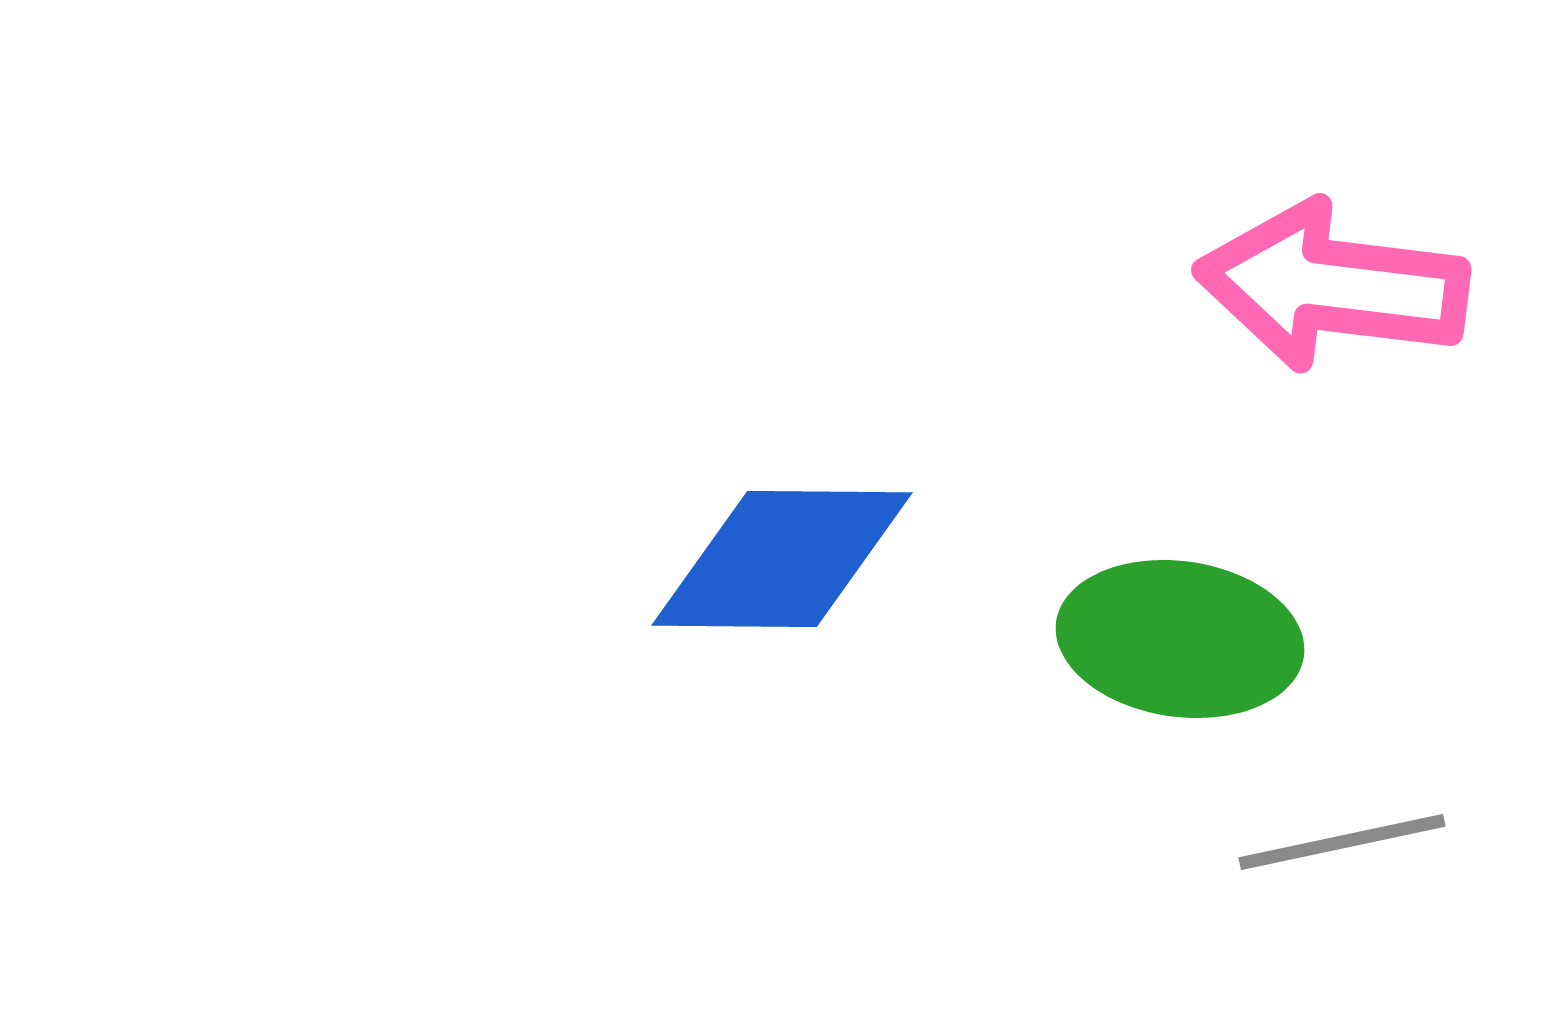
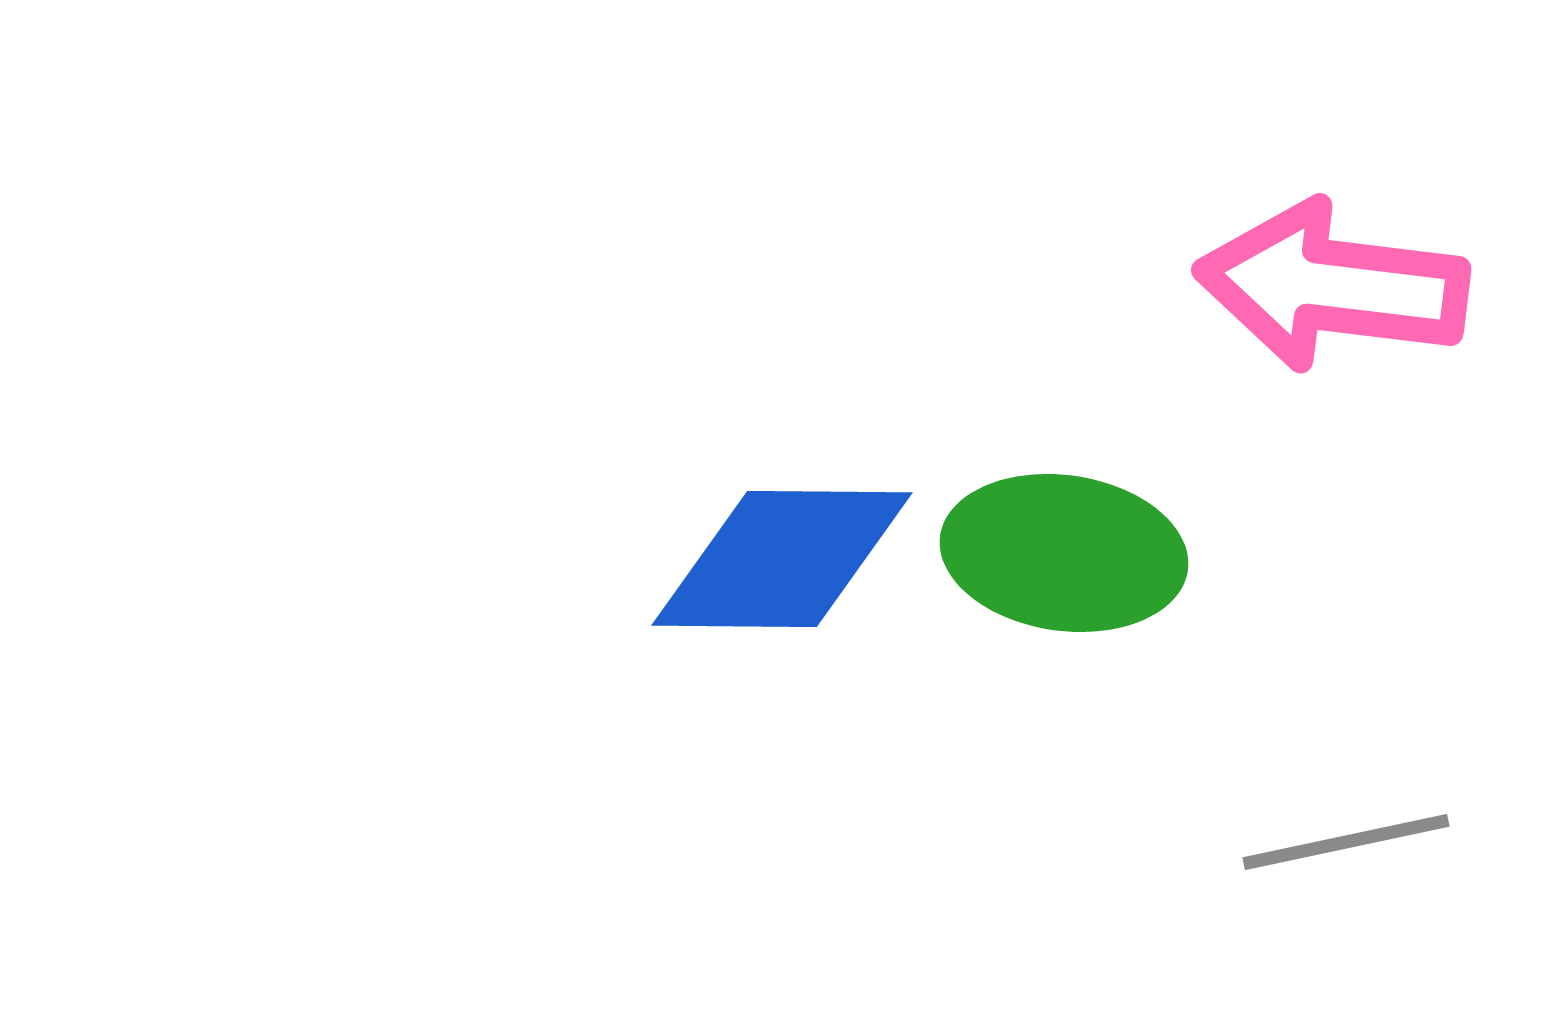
green ellipse: moved 116 px left, 86 px up
gray line: moved 4 px right
